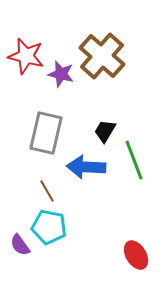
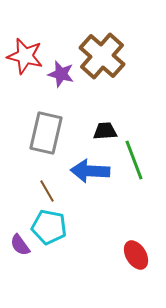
red star: moved 1 px left
black trapezoid: rotated 55 degrees clockwise
blue arrow: moved 4 px right, 4 px down
